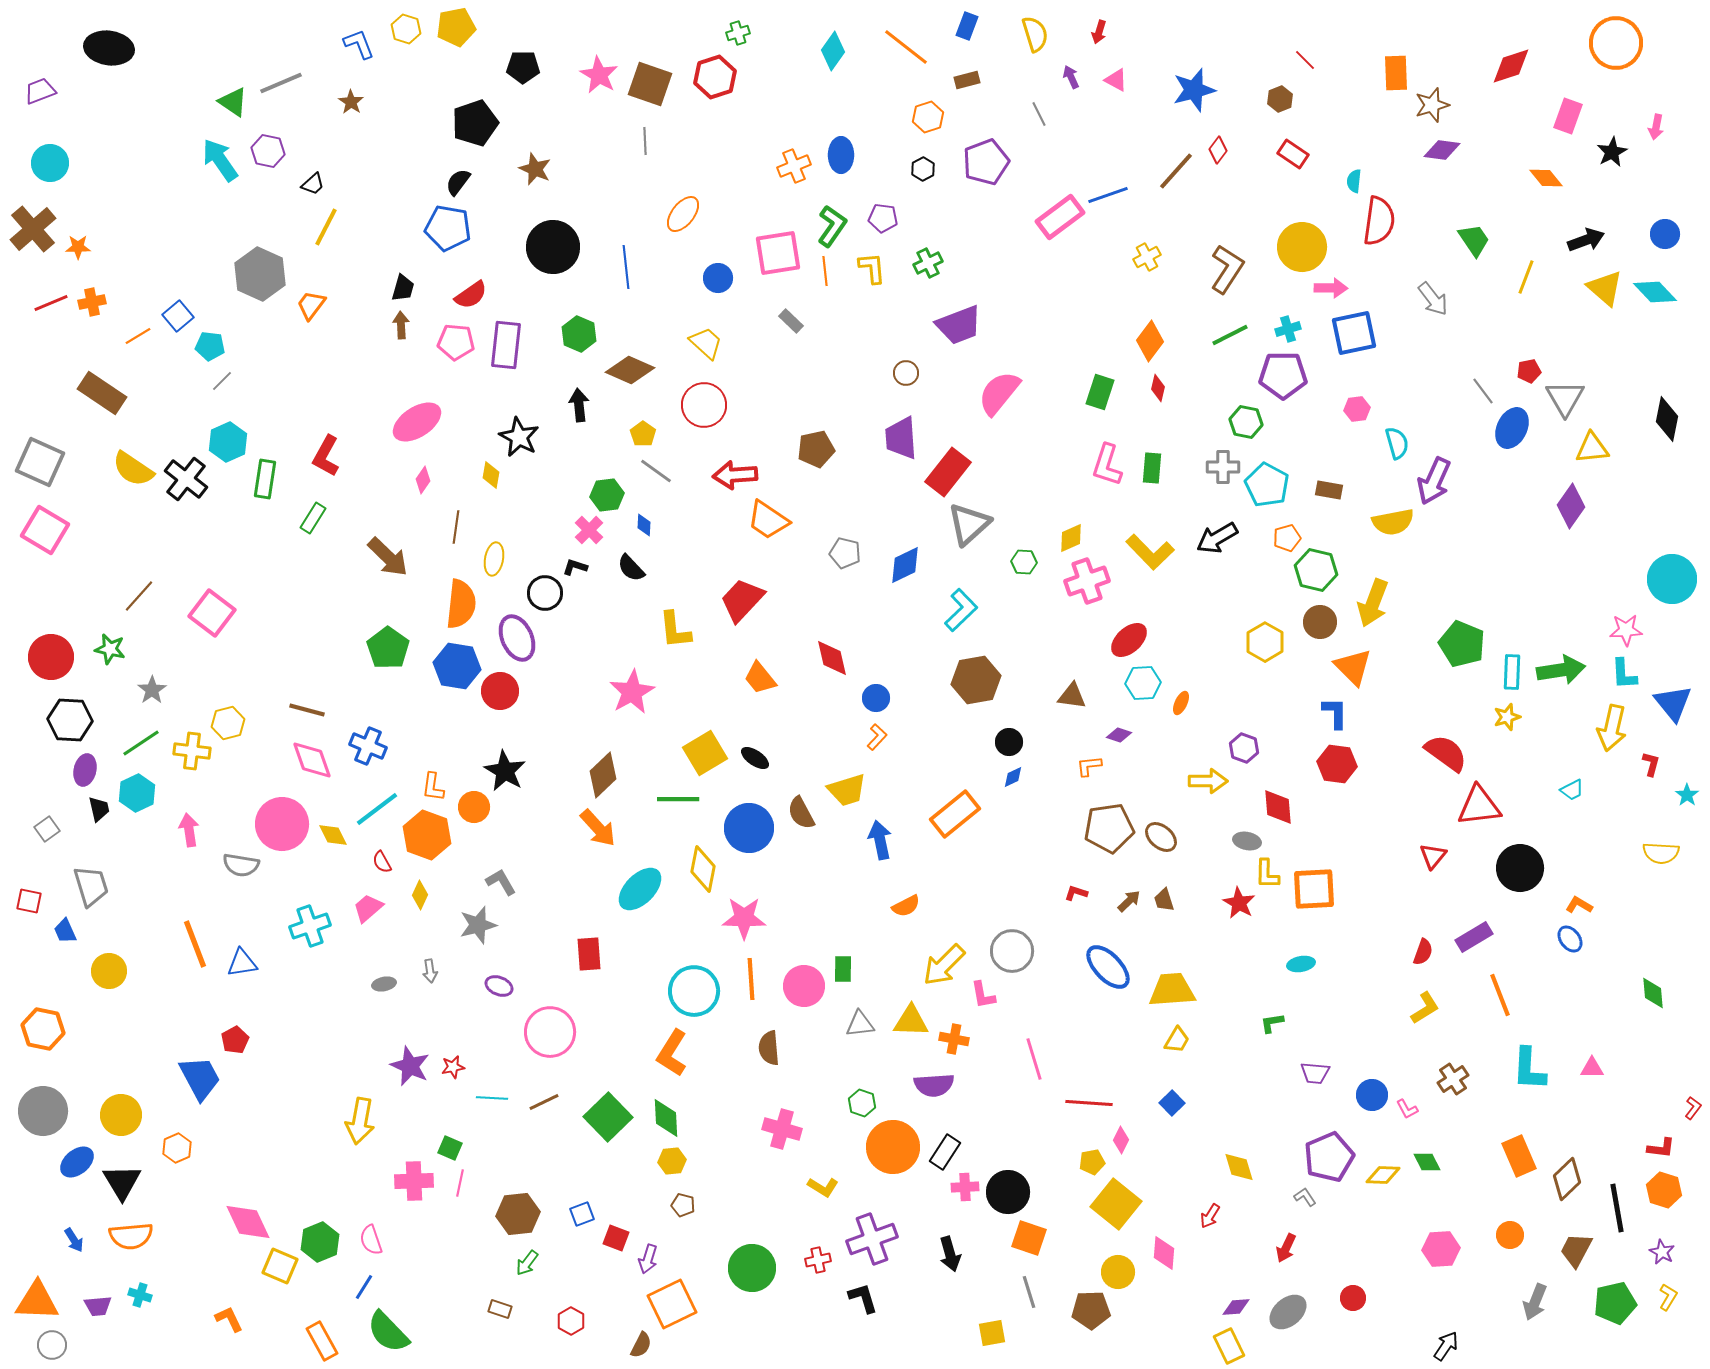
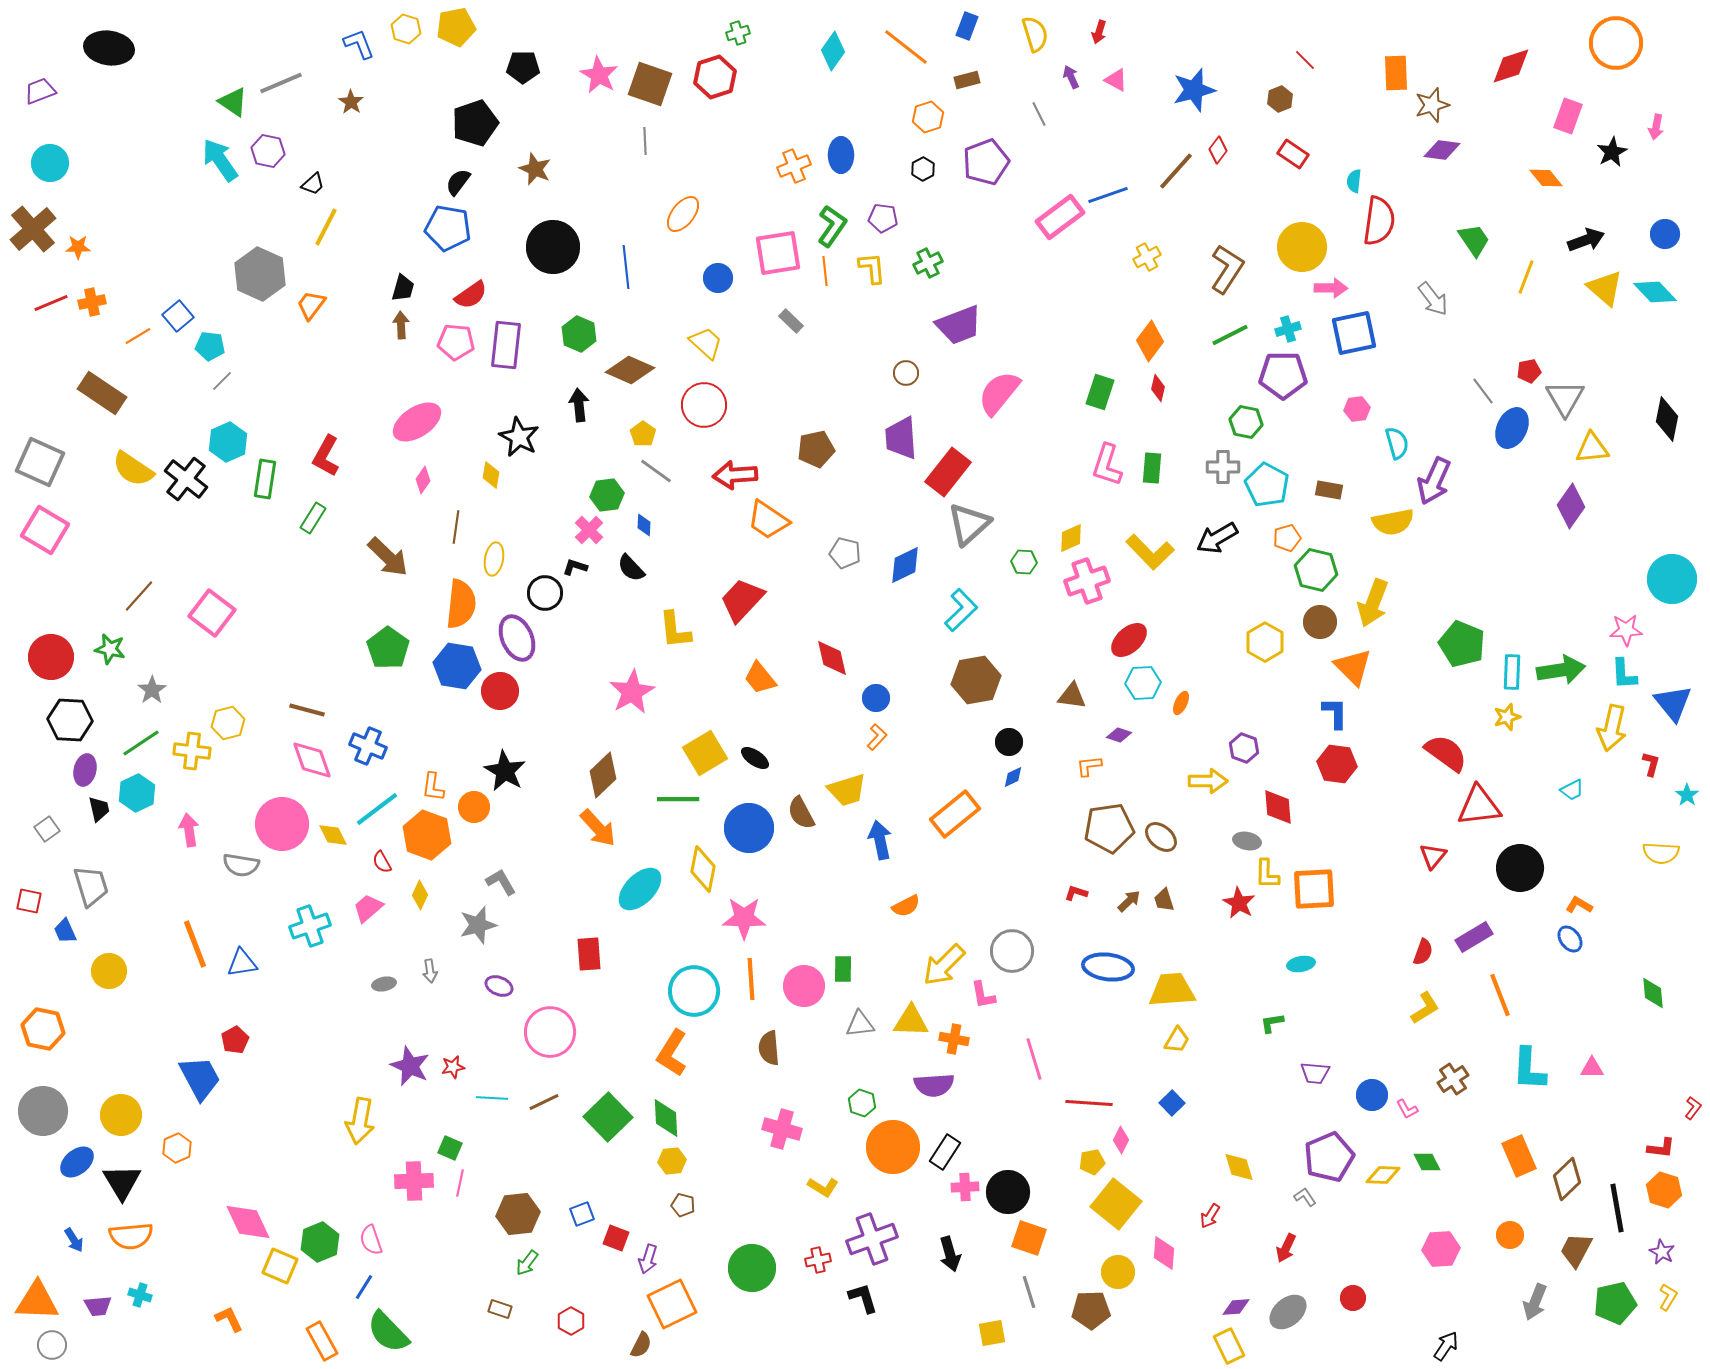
blue ellipse at (1108, 967): rotated 39 degrees counterclockwise
